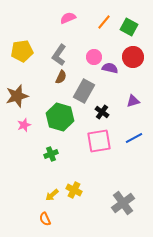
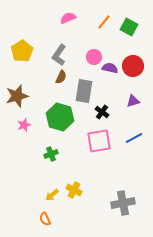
yellow pentagon: rotated 25 degrees counterclockwise
red circle: moved 9 px down
gray rectangle: rotated 20 degrees counterclockwise
gray cross: rotated 25 degrees clockwise
